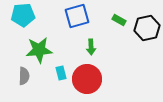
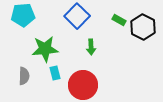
blue square: rotated 30 degrees counterclockwise
black hexagon: moved 4 px left, 1 px up; rotated 20 degrees counterclockwise
green star: moved 6 px right, 1 px up
cyan rectangle: moved 6 px left
red circle: moved 4 px left, 6 px down
